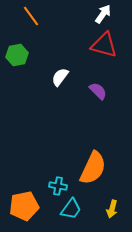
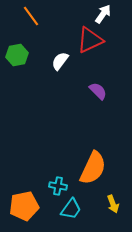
red triangle: moved 14 px left, 5 px up; rotated 40 degrees counterclockwise
white semicircle: moved 16 px up
yellow arrow: moved 1 px right, 5 px up; rotated 36 degrees counterclockwise
